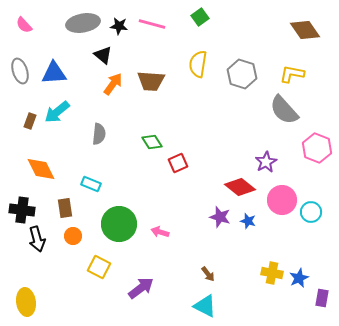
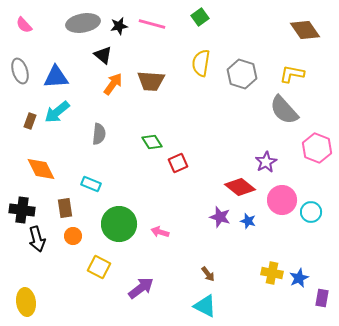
black star at (119, 26): rotated 18 degrees counterclockwise
yellow semicircle at (198, 64): moved 3 px right, 1 px up
blue triangle at (54, 73): moved 2 px right, 4 px down
